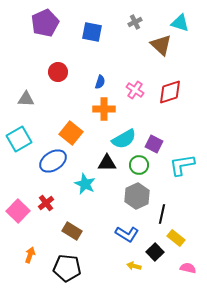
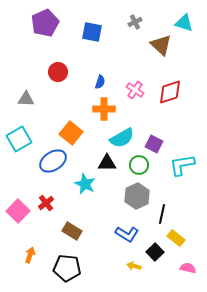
cyan triangle: moved 4 px right
cyan semicircle: moved 2 px left, 1 px up
